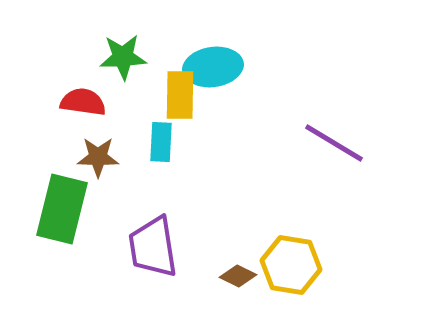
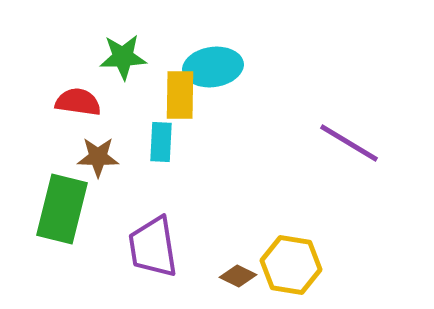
red semicircle: moved 5 px left
purple line: moved 15 px right
